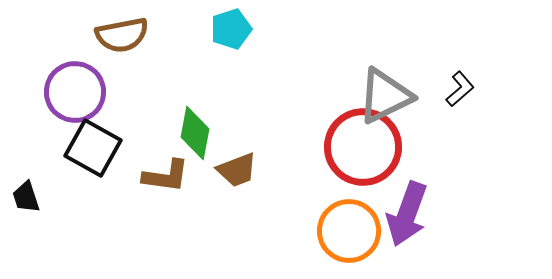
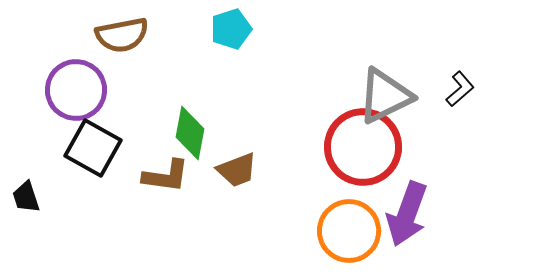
purple circle: moved 1 px right, 2 px up
green diamond: moved 5 px left
